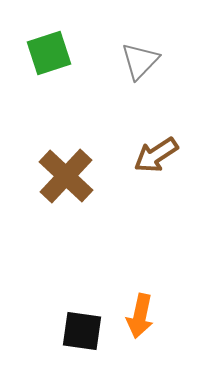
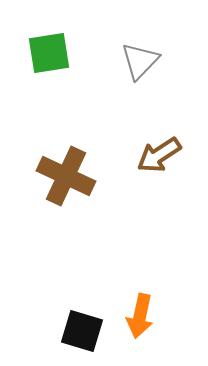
green square: rotated 9 degrees clockwise
brown arrow: moved 3 px right
brown cross: rotated 18 degrees counterclockwise
black square: rotated 9 degrees clockwise
